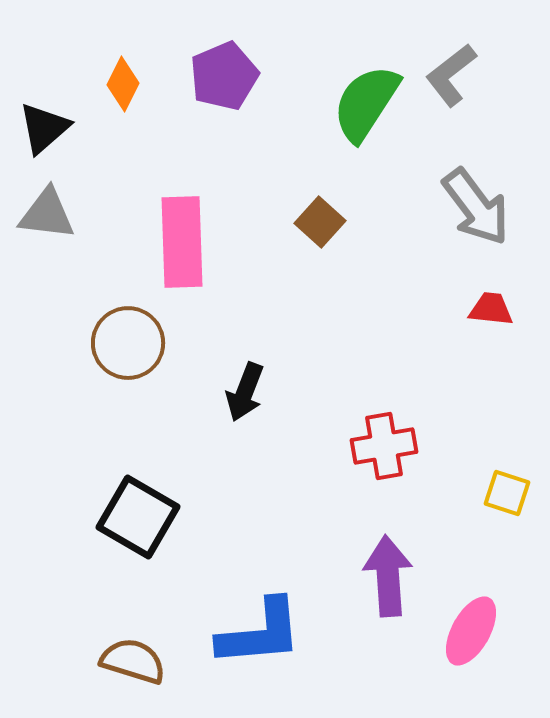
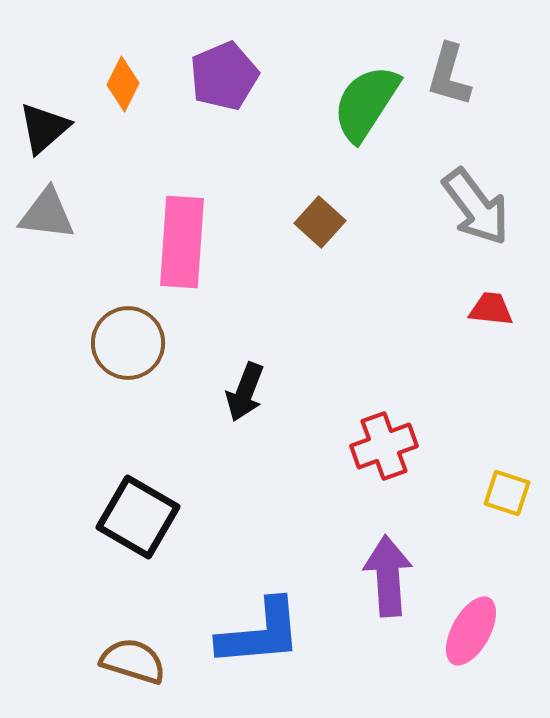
gray L-shape: moved 2 px left; rotated 36 degrees counterclockwise
pink rectangle: rotated 6 degrees clockwise
red cross: rotated 10 degrees counterclockwise
